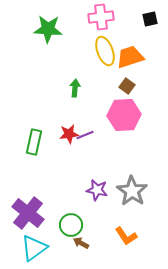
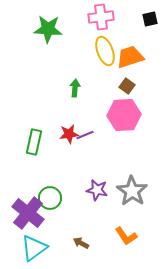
green circle: moved 21 px left, 27 px up
